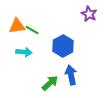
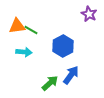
green line: moved 1 px left
blue arrow: rotated 48 degrees clockwise
